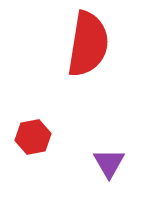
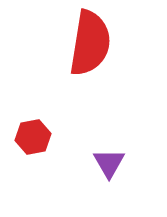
red semicircle: moved 2 px right, 1 px up
